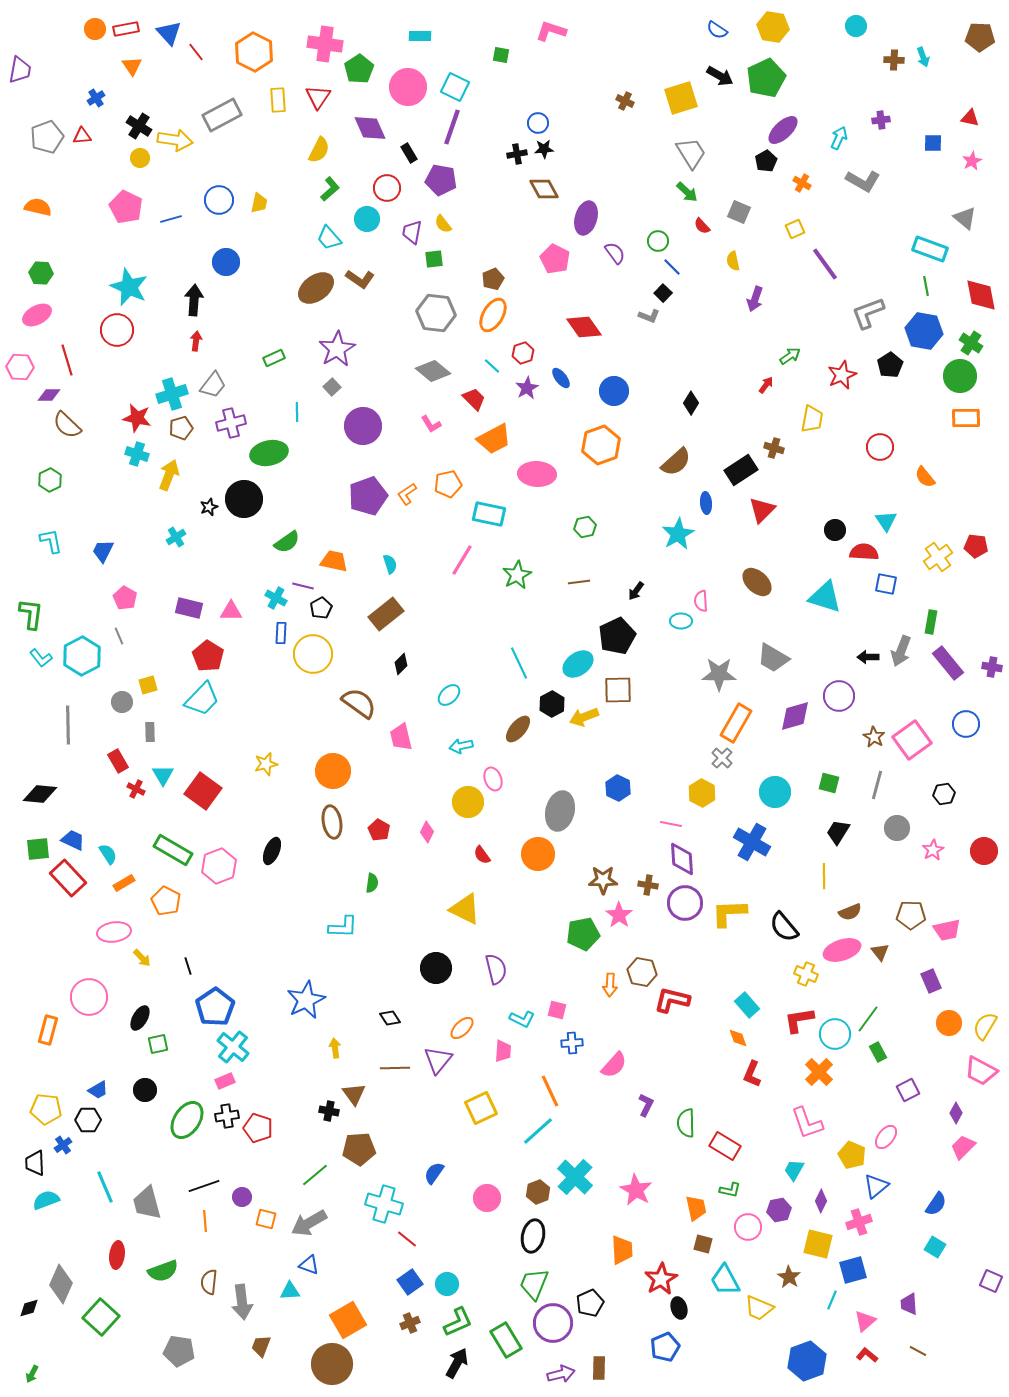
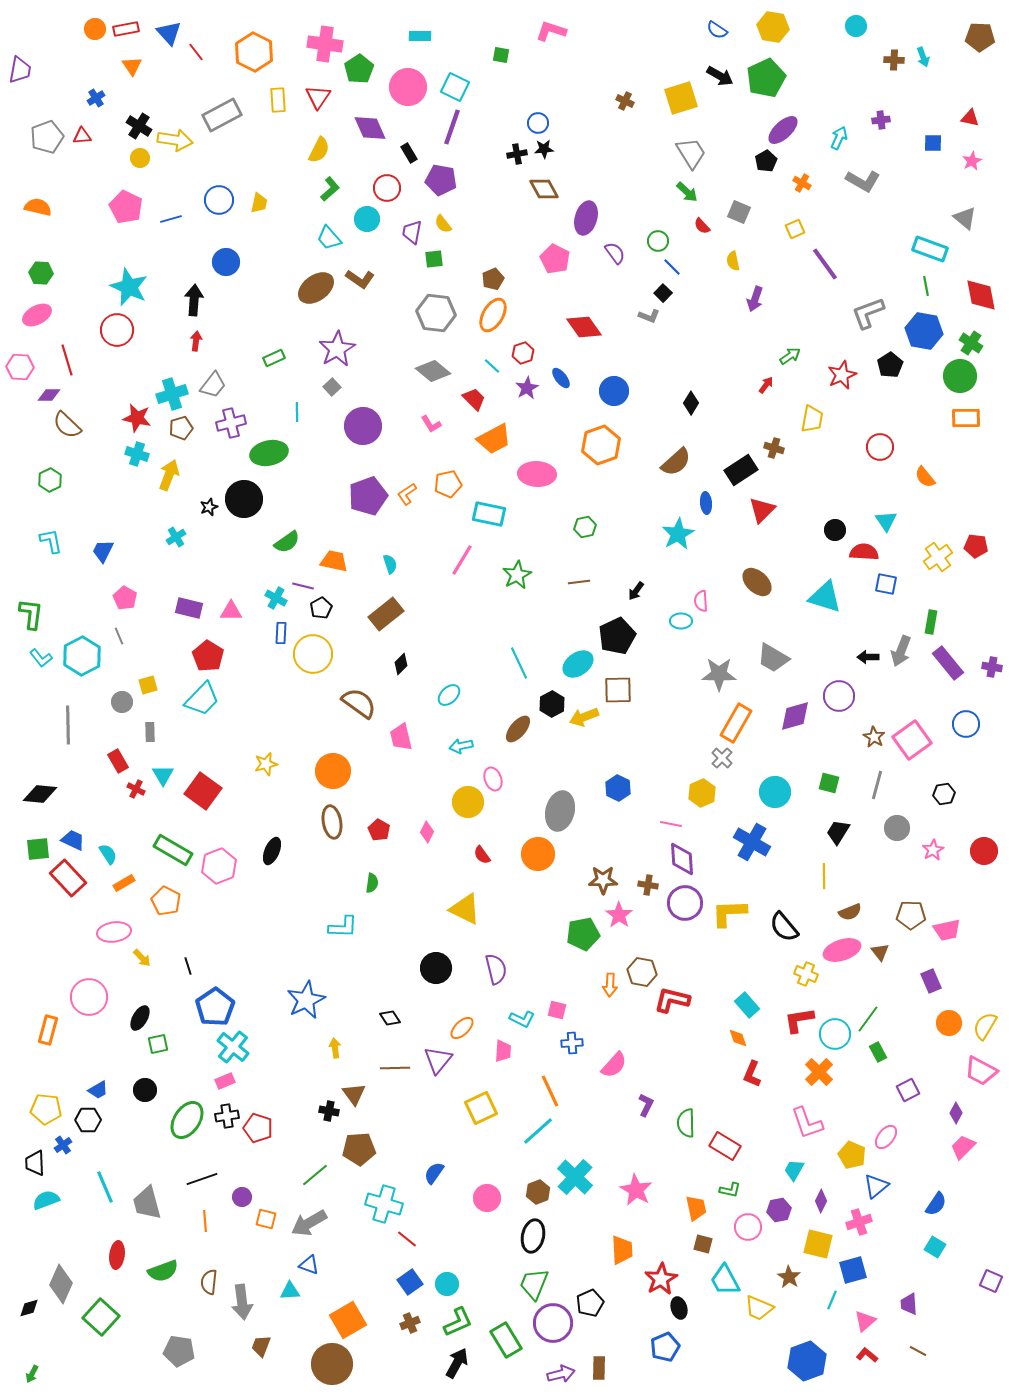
yellow hexagon at (702, 793): rotated 8 degrees clockwise
black line at (204, 1186): moved 2 px left, 7 px up
